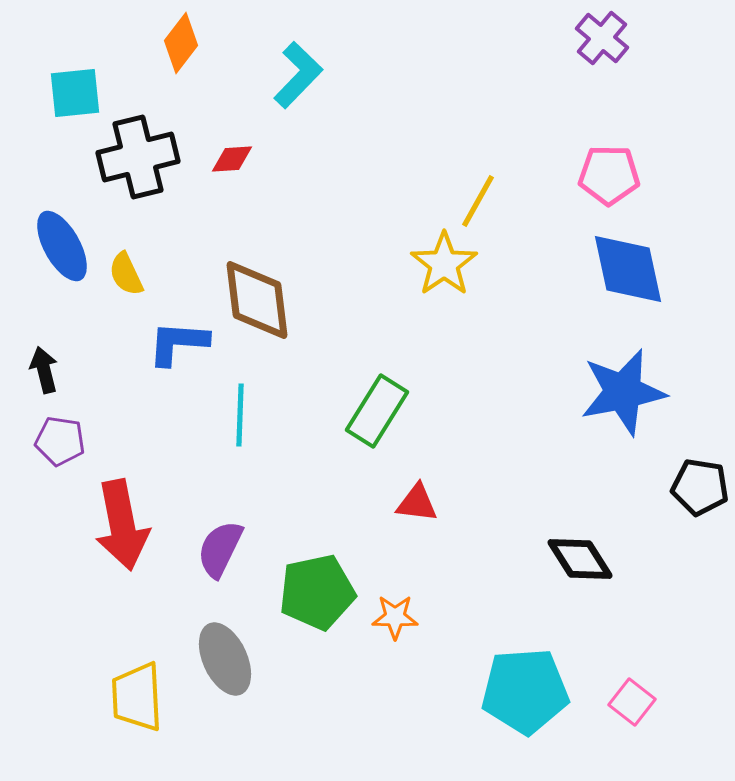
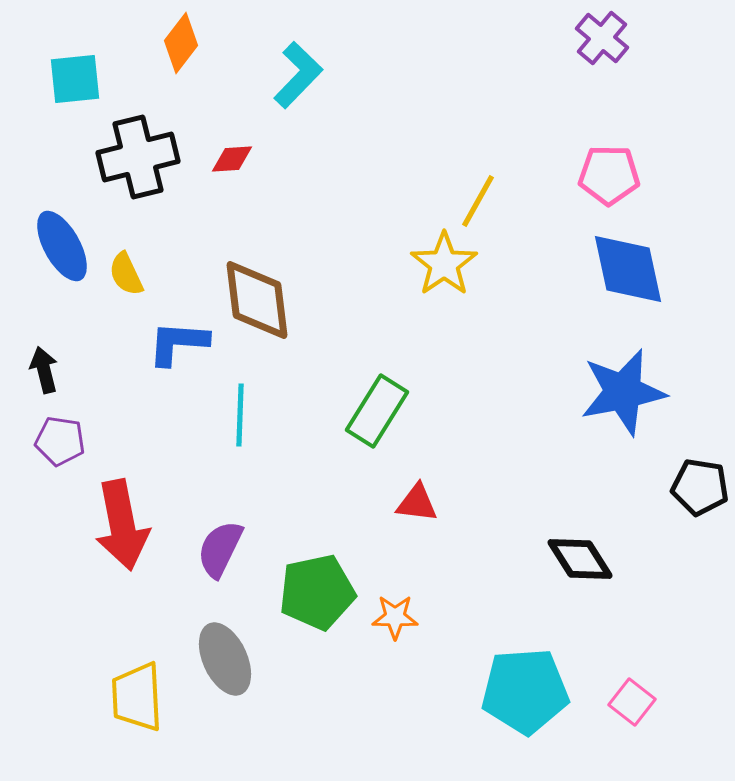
cyan square: moved 14 px up
